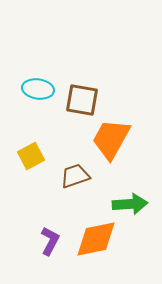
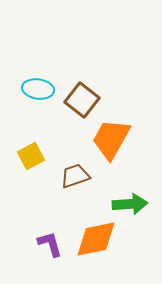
brown square: rotated 28 degrees clockwise
purple L-shape: moved 3 px down; rotated 44 degrees counterclockwise
